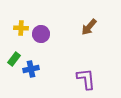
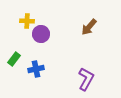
yellow cross: moved 6 px right, 7 px up
blue cross: moved 5 px right
purple L-shape: rotated 35 degrees clockwise
